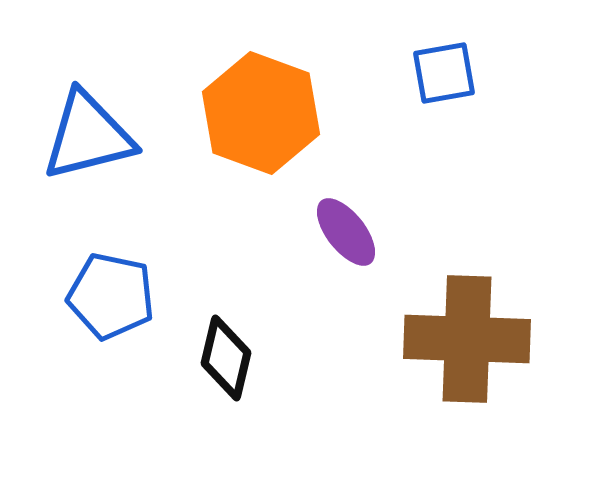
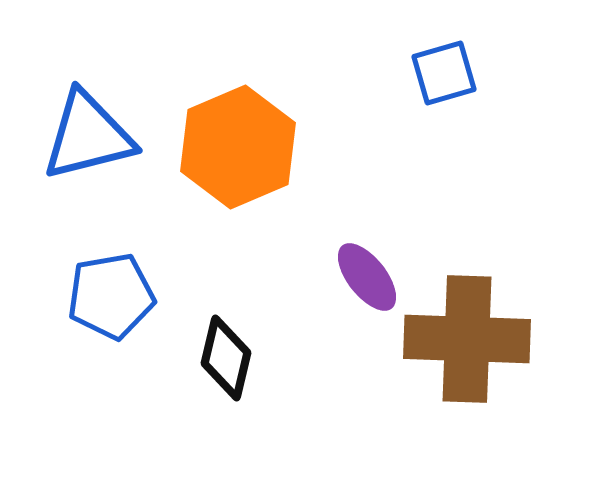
blue square: rotated 6 degrees counterclockwise
orange hexagon: moved 23 px left, 34 px down; rotated 17 degrees clockwise
purple ellipse: moved 21 px right, 45 px down
blue pentagon: rotated 22 degrees counterclockwise
